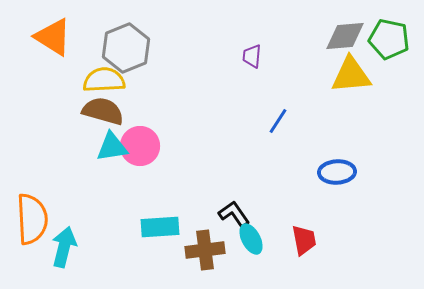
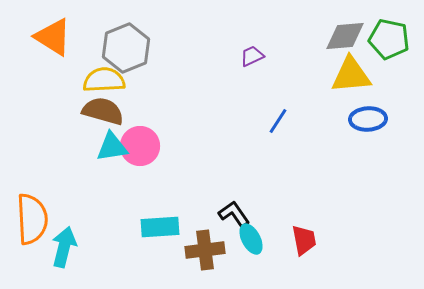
purple trapezoid: rotated 60 degrees clockwise
blue ellipse: moved 31 px right, 53 px up
